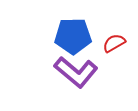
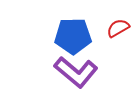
red semicircle: moved 4 px right, 15 px up
